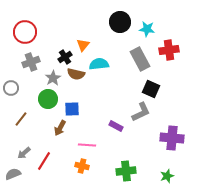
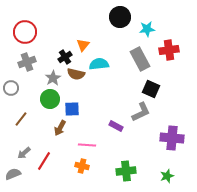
black circle: moved 5 px up
cyan star: rotated 14 degrees counterclockwise
gray cross: moved 4 px left
green circle: moved 2 px right
